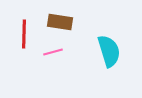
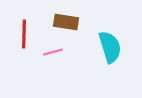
brown rectangle: moved 6 px right
cyan semicircle: moved 1 px right, 4 px up
